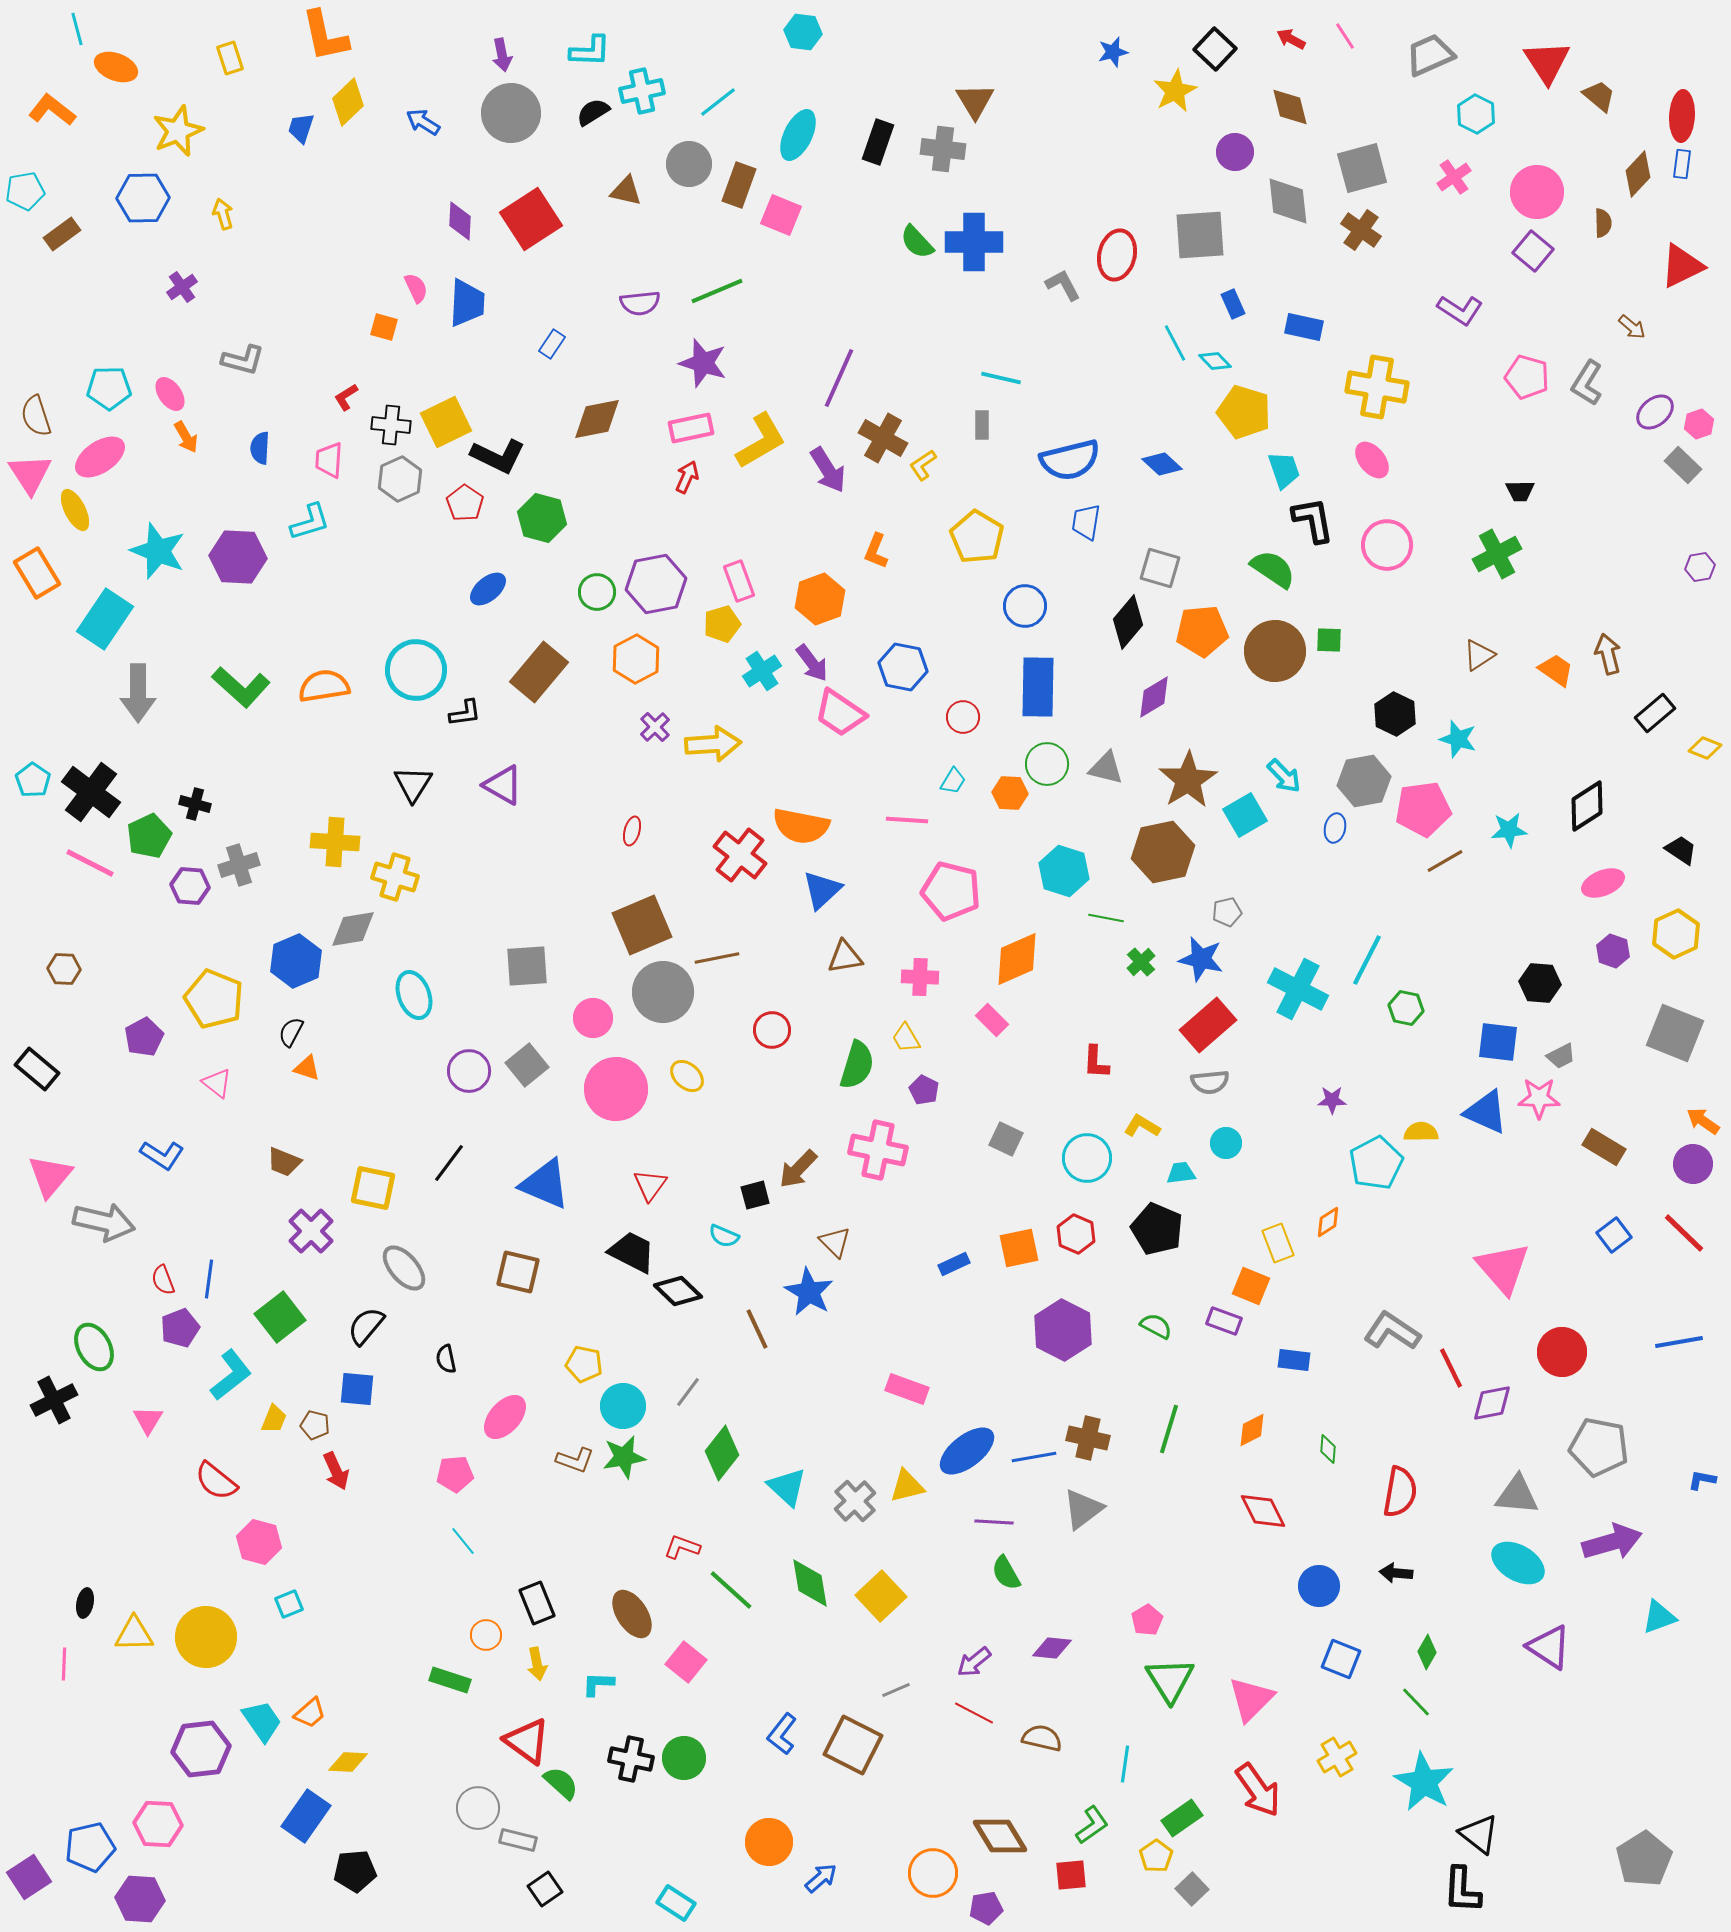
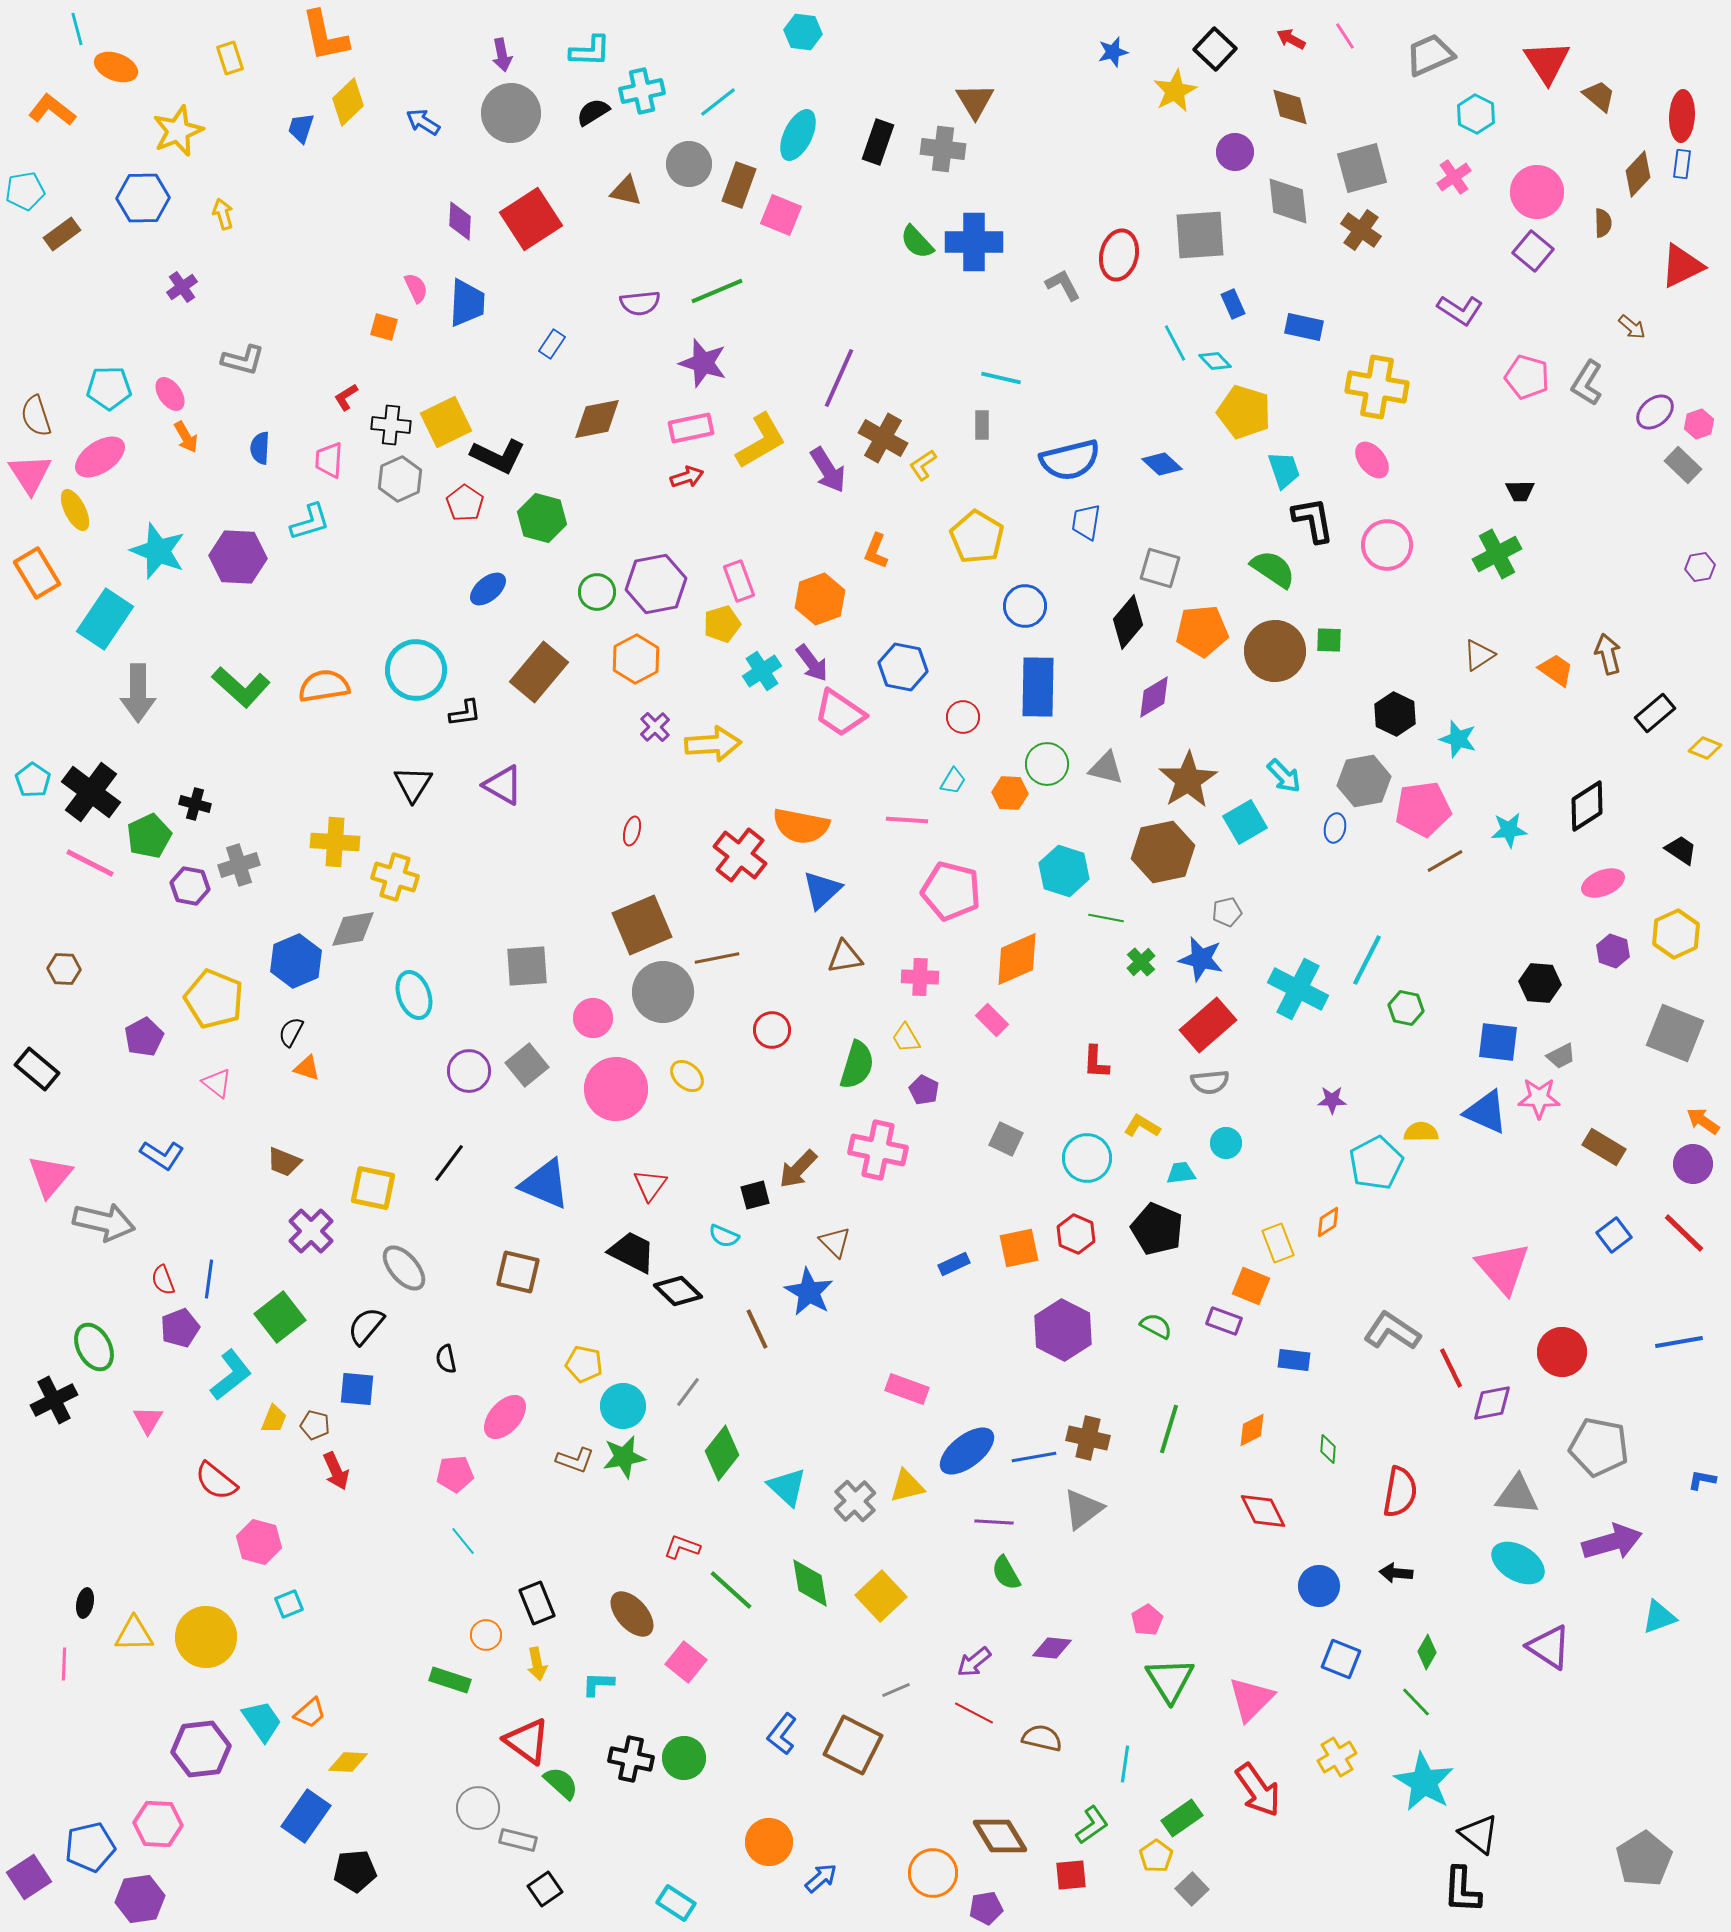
red ellipse at (1117, 255): moved 2 px right
red arrow at (687, 477): rotated 48 degrees clockwise
cyan square at (1245, 815): moved 7 px down
purple hexagon at (190, 886): rotated 6 degrees clockwise
brown ellipse at (632, 1614): rotated 9 degrees counterclockwise
purple hexagon at (140, 1899): rotated 12 degrees counterclockwise
